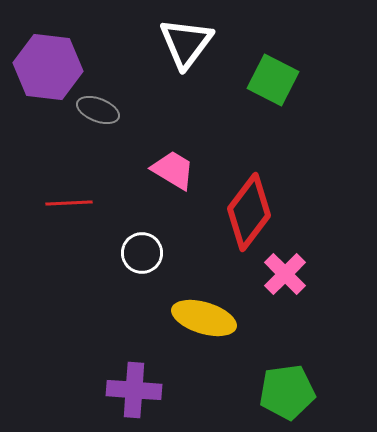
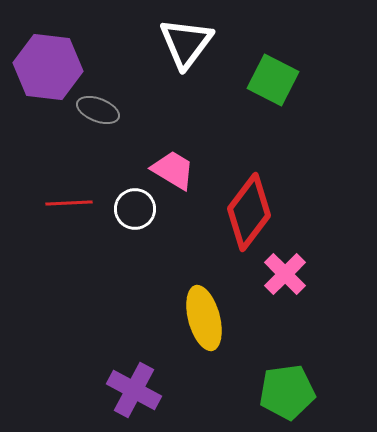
white circle: moved 7 px left, 44 px up
yellow ellipse: rotated 58 degrees clockwise
purple cross: rotated 24 degrees clockwise
